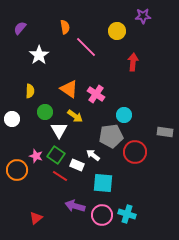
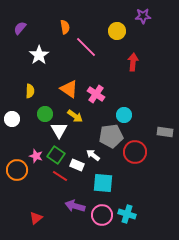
green circle: moved 2 px down
